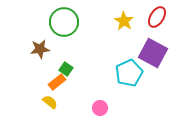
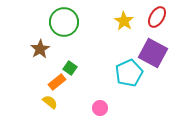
brown star: rotated 24 degrees counterclockwise
green square: moved 4 px right, 1 px up
